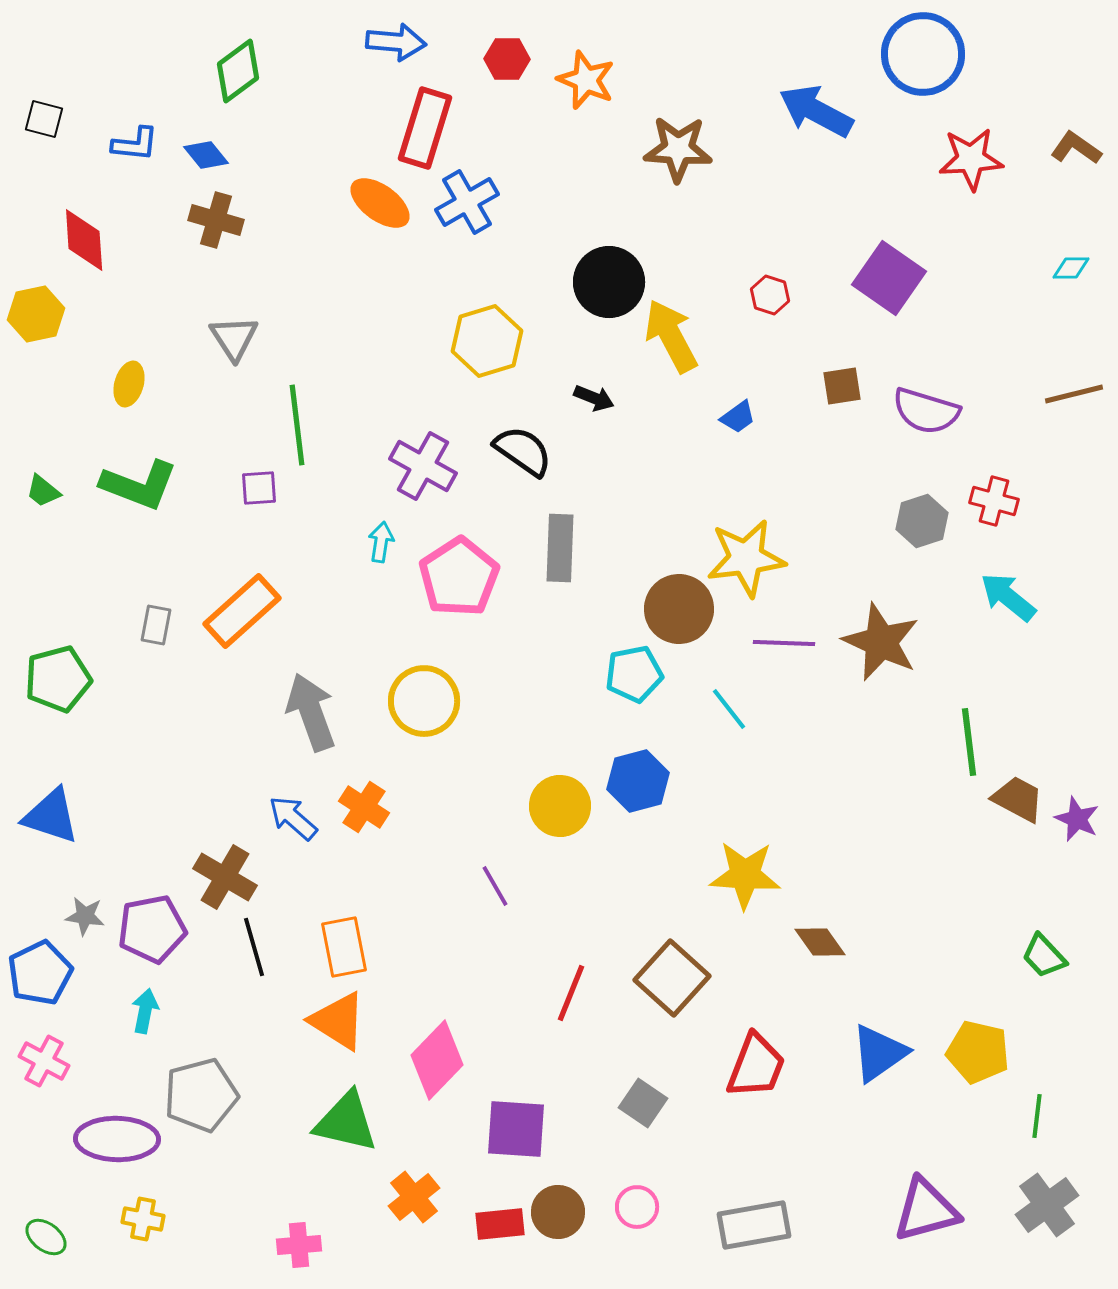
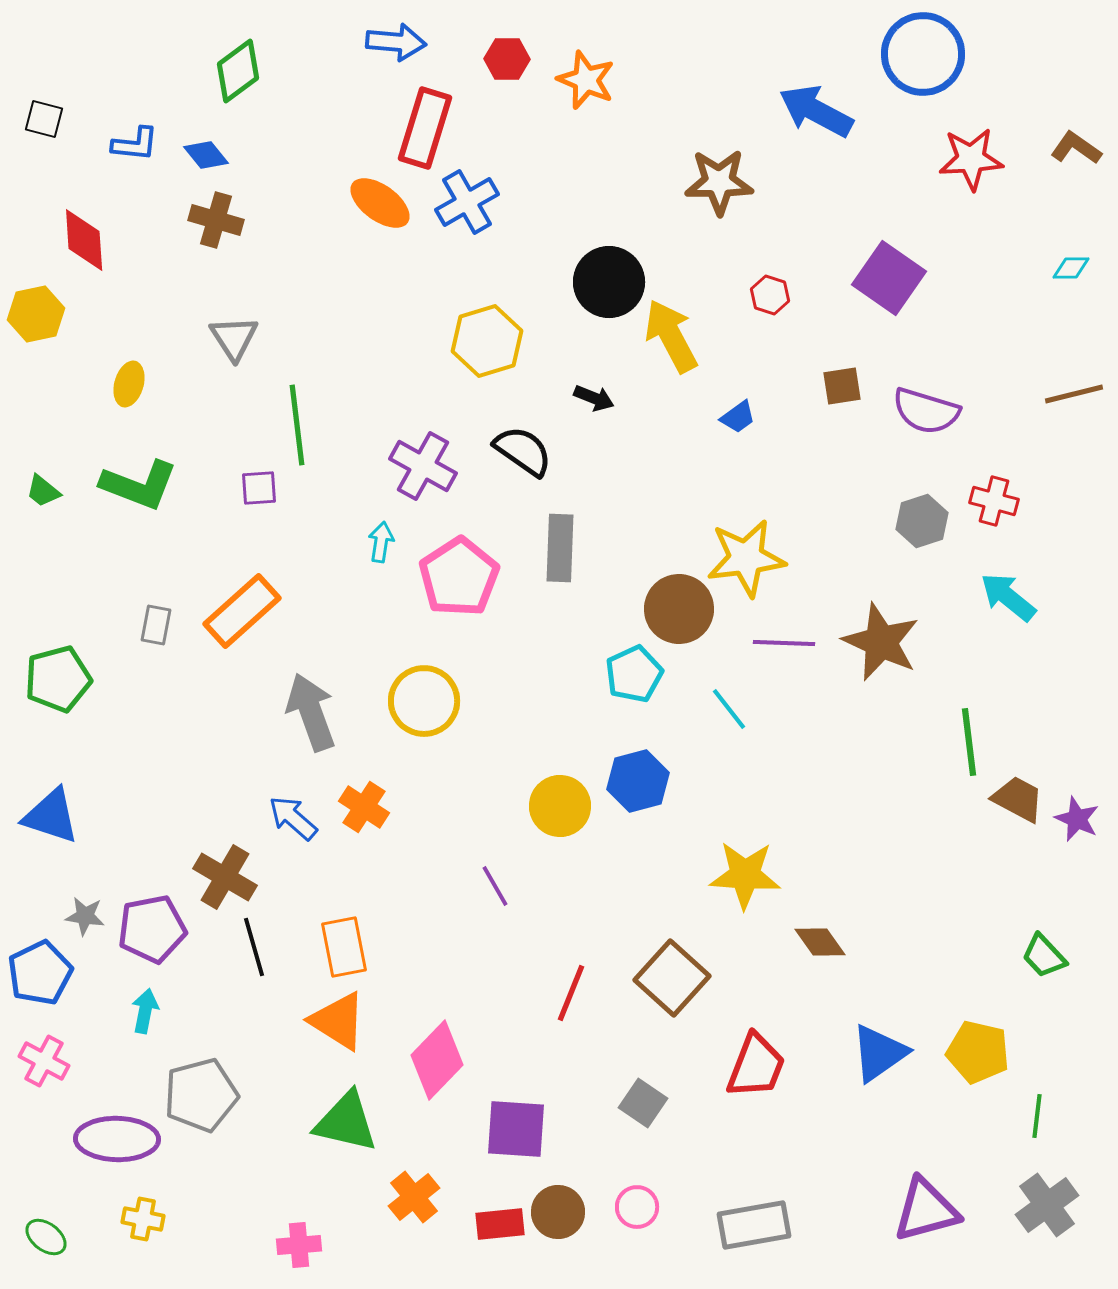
brown star at (678, 149): moved 41 px right, 33 px down; rotated 4 degrees counterclockwise
cyan pentagon at (634, 674): rotated 14 degrees counterclockwise
